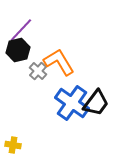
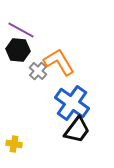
purple line: rotated 76 degrees clockwise
black hexagon: rotated 20 degrees clockwise
black trapezoid: moved 19 px left, 27 px down
yellow cross: moved 1 px right, 1 px up
